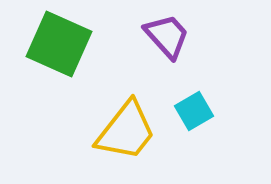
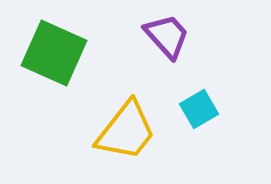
green square: moved 5 px left, 9 px down
cyan square: moved 5 px right, 2 px up
